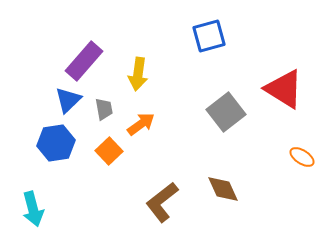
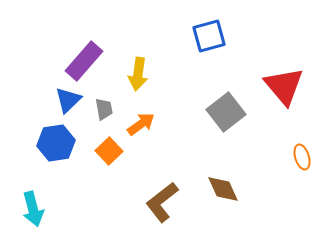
red triangle: moved 3 px up; rotated 18 degrees clockwise
orange ellipse: rotated 40 degrees clockwise
